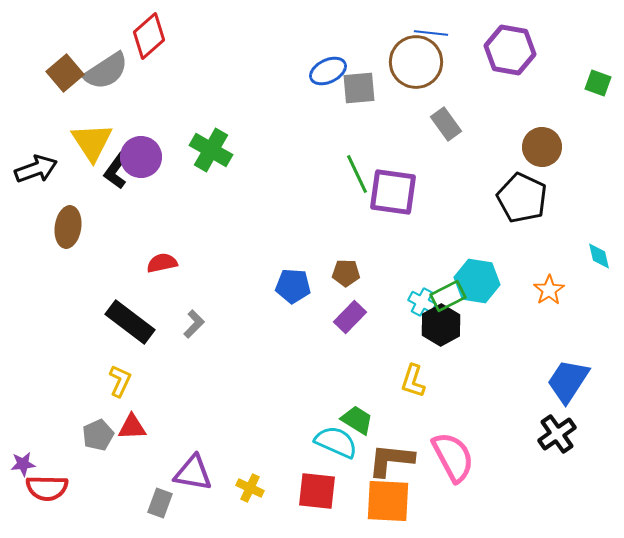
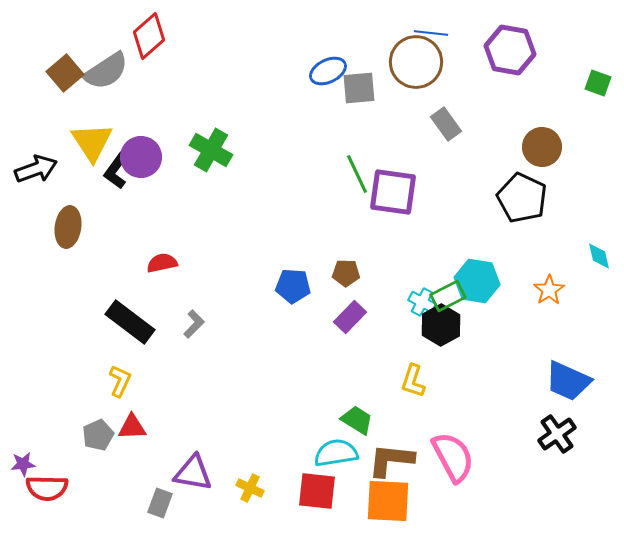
blue trapezoid at (568, 381): rotated 99 degrees counterclockwise
cyan semicircle at (336, 442): moved 11 px down; rotated 33 degrees counterclockwise
